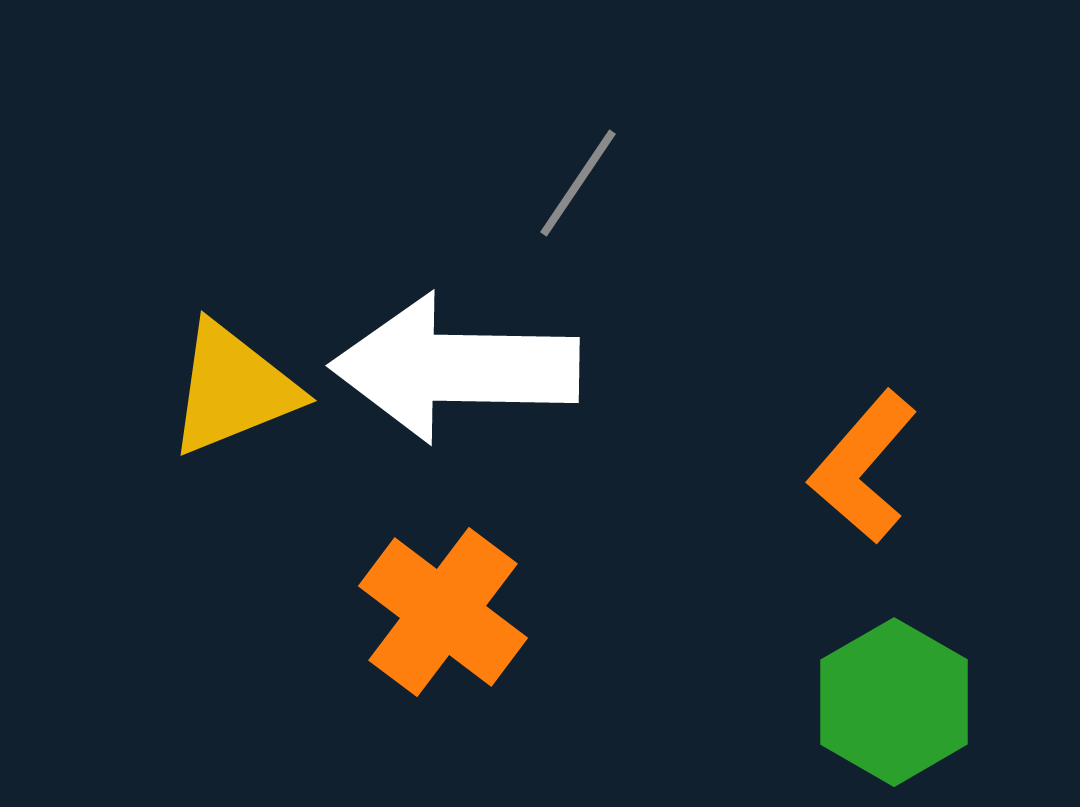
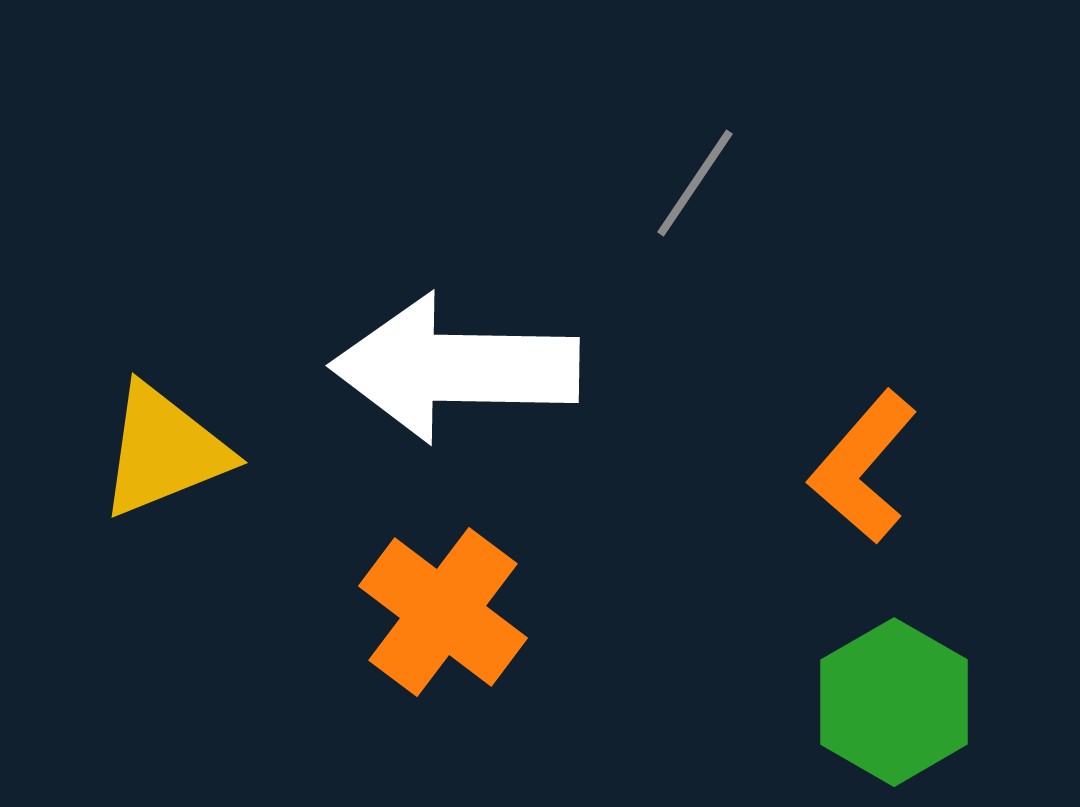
gray line: moved 117 px right
yellow triangle: moved 69 px left, 62 px down
